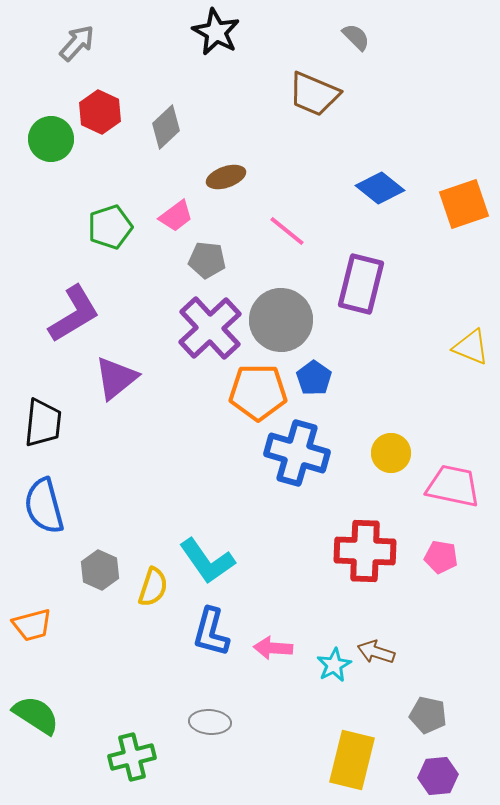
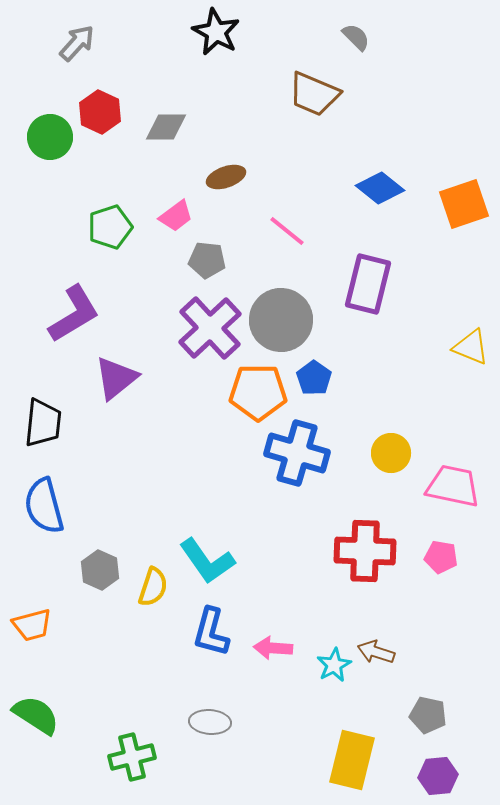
gray diamond at (166, 127): rotated 42 degrees clockwise
green circle at (51, 139): moved 1 px left, 2 px up
purple rectangle at (361, 284): moved 7 px right
